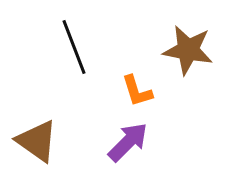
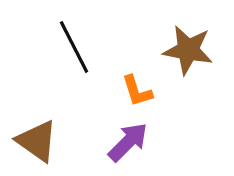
black line: rotated 6 degrees counterclockwise
